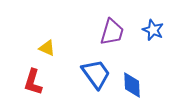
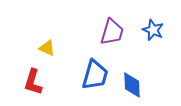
blue trapezoid: moved 1 px left, 1 px down; rotated 52 degrees clockwise
